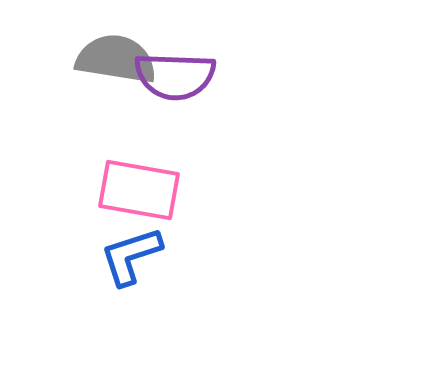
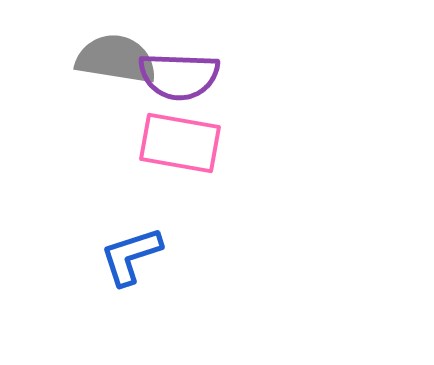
purple semicircle: moved 4 px right
pink rectangle: moved 41 px right, 47 px up
